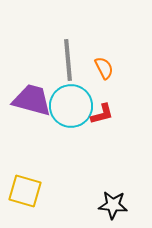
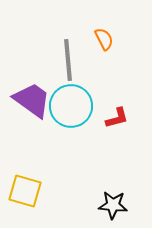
orange semicircle: moved 29 px up
purple trapezoid: rotated 21 degrees clockwise
red L-shape: moved 15 px right, 4 px down
